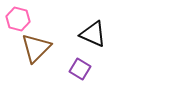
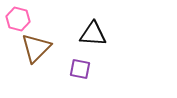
black triangle: rotated 20 degrees counterclockwise
purple square: rotated 20 degrees counterclockwise
